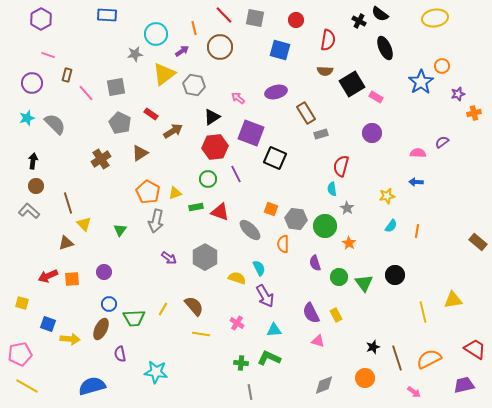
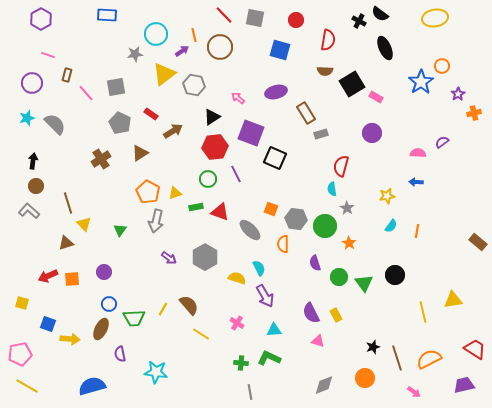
orange line at (194, 28): moved 7 px down
purple star at (458, 94): rotated 16 degrees counterclockwise
brown semicircle at (194, 306): moved 5 px left, 1 px up
yellow line at (201, 334): rotated 24 degrees clockwise
